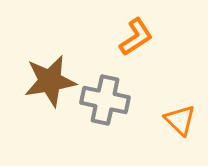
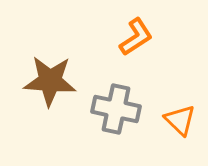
brown star: rotated 14 degrees clockwise
gray cross: moved 11 px right, 9 px down
